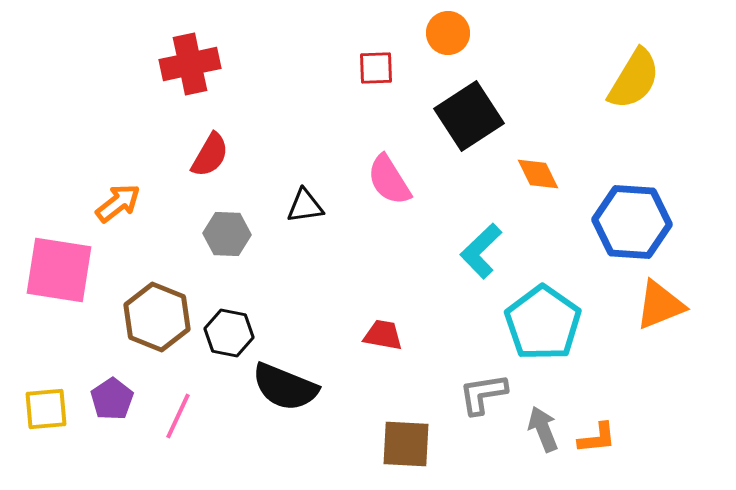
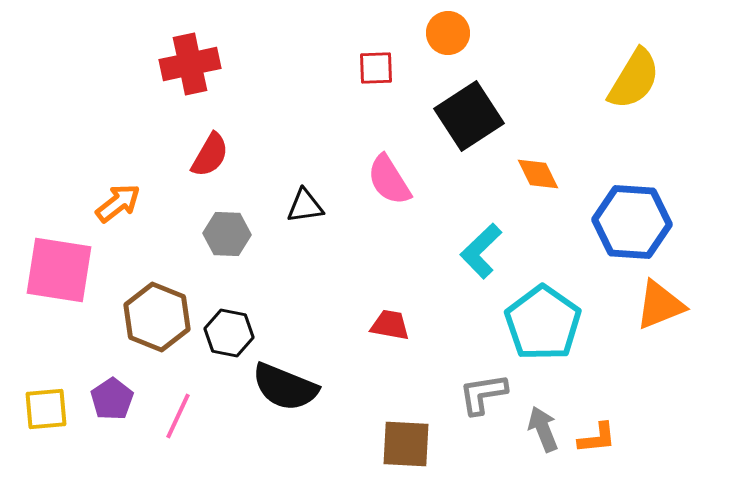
red trapezoid: moved 7 px right, 10 px up
